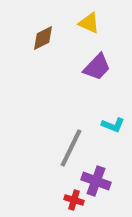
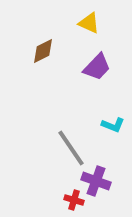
brown diamond: moved 13 px down
gray line: rotated 60 degrees counterclockwise
